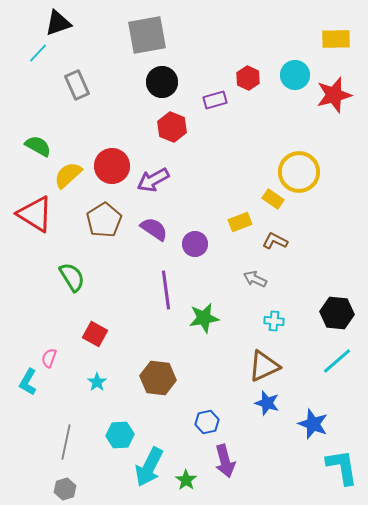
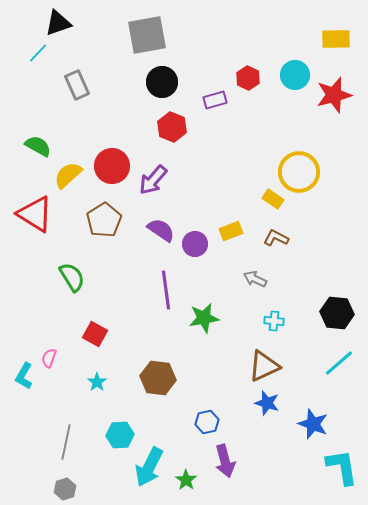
purple arrow at (153, 180): rotated 20 degrees counterclockwise
yellow rectangle at (240, 222): moved 9 px left, 9 px down
purple semicircle at (154, 229): moved 7 px right, 1 px down
brown L-shape at (275, 241): moved 1 px right, 3 px up
cyan line at (337, 361): moved 2 px right, 2 px down
cyan L-shape at (28, 382): moved 4 px left, 6 px up
